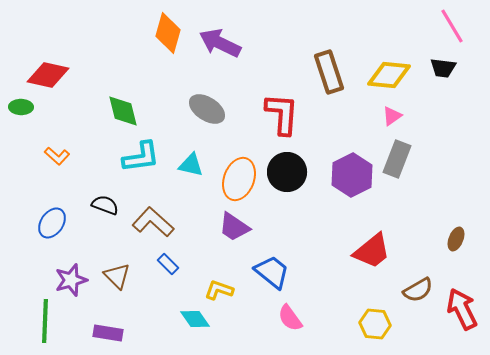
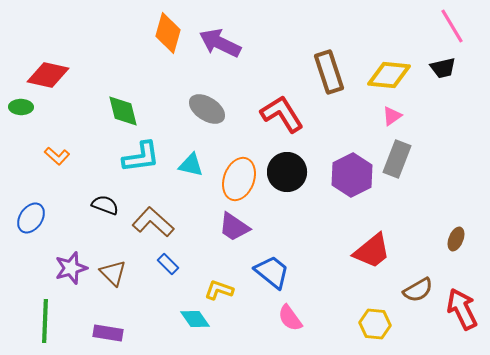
black trapezoid: rotated 20 degrees counterclockwise
red L-shape: rotated 36 degrees counterclockwise
blue ellipse: moved 21 px left, 5 px up
brown triangle: moved 4 px left, 3 px up
purple star: moved 12 px up
